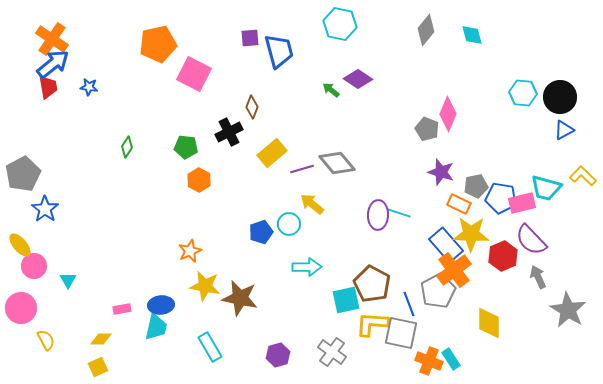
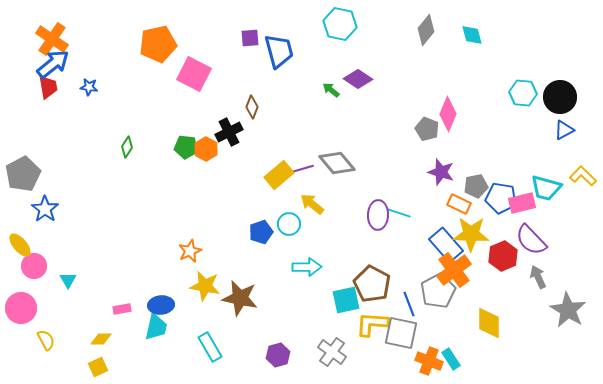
yellow rectangle at (272, 153): moved 7 px right, 22 px down
orange hexagon at (199, 180): moved 7 px right, 31 px up
